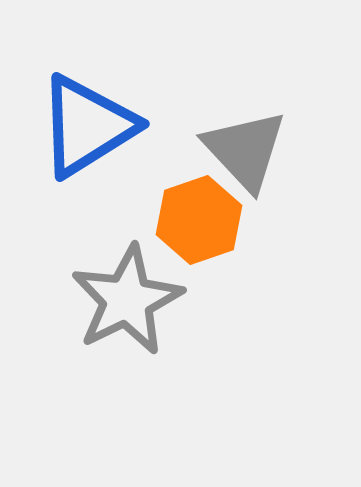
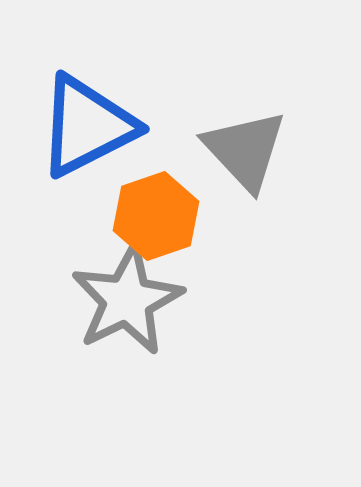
blue triangle: rotated 5 degrees clockwise
orange hexagon: moved 43 px left, 4 px up
